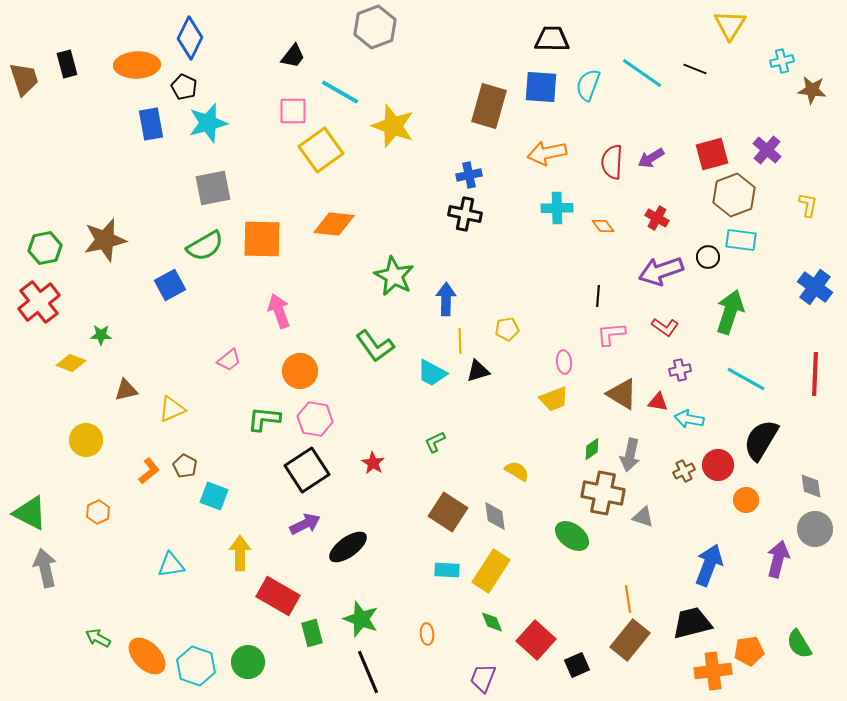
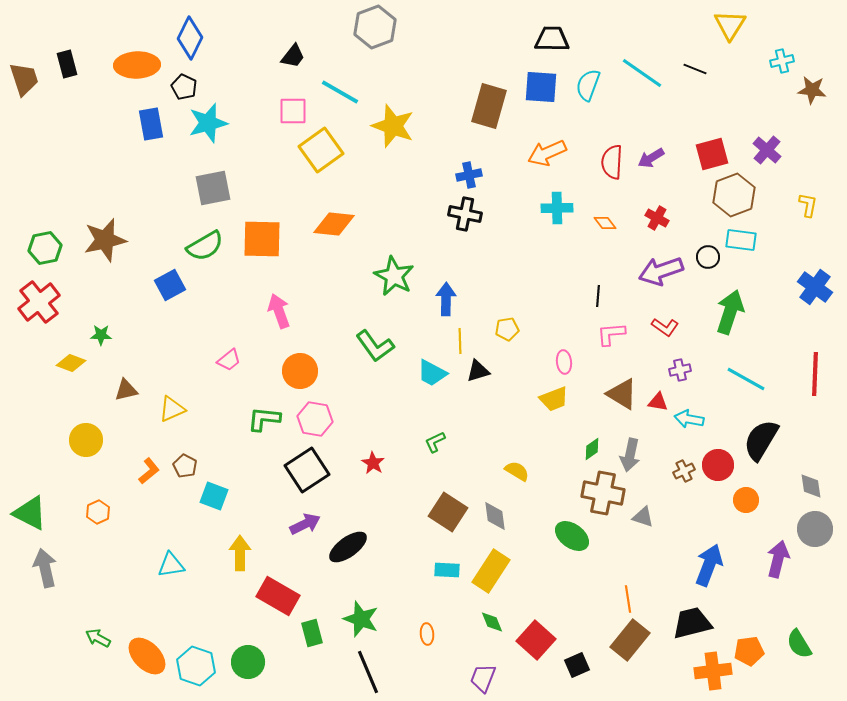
orange arrow at (547, 153): rotated 12 degrees counterclockwise
orange diamond at (603, 226): moved 2 px right, 3 px up
